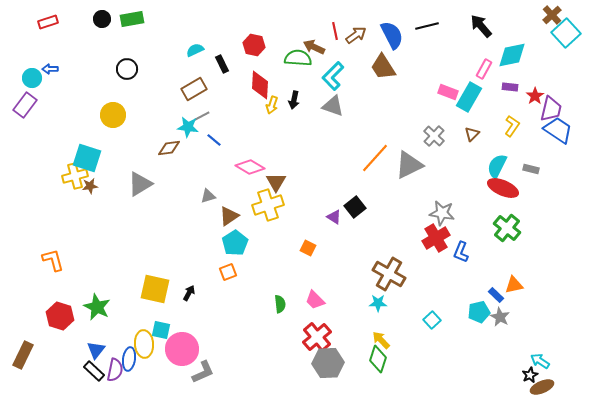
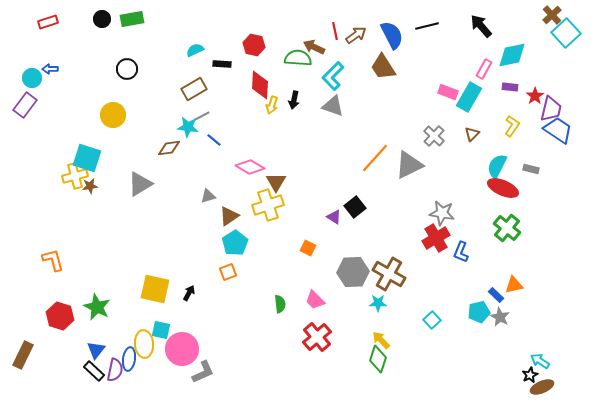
black rectangle at (222, 64): rotated 60 degrees counterclockwise
gray hexagon at (328, 363): moved 25 px right, 91 px up
